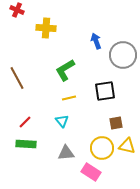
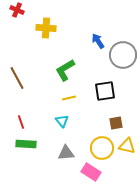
blue arrow: moved 2 px right; rotated 14 degrees counterclockwise
red line: moved 4 px left; rotated 64 degrees counterclockwise
